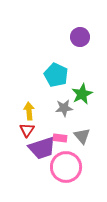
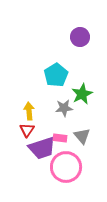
cyan pentagon: rotated 15 degrees clockwise
